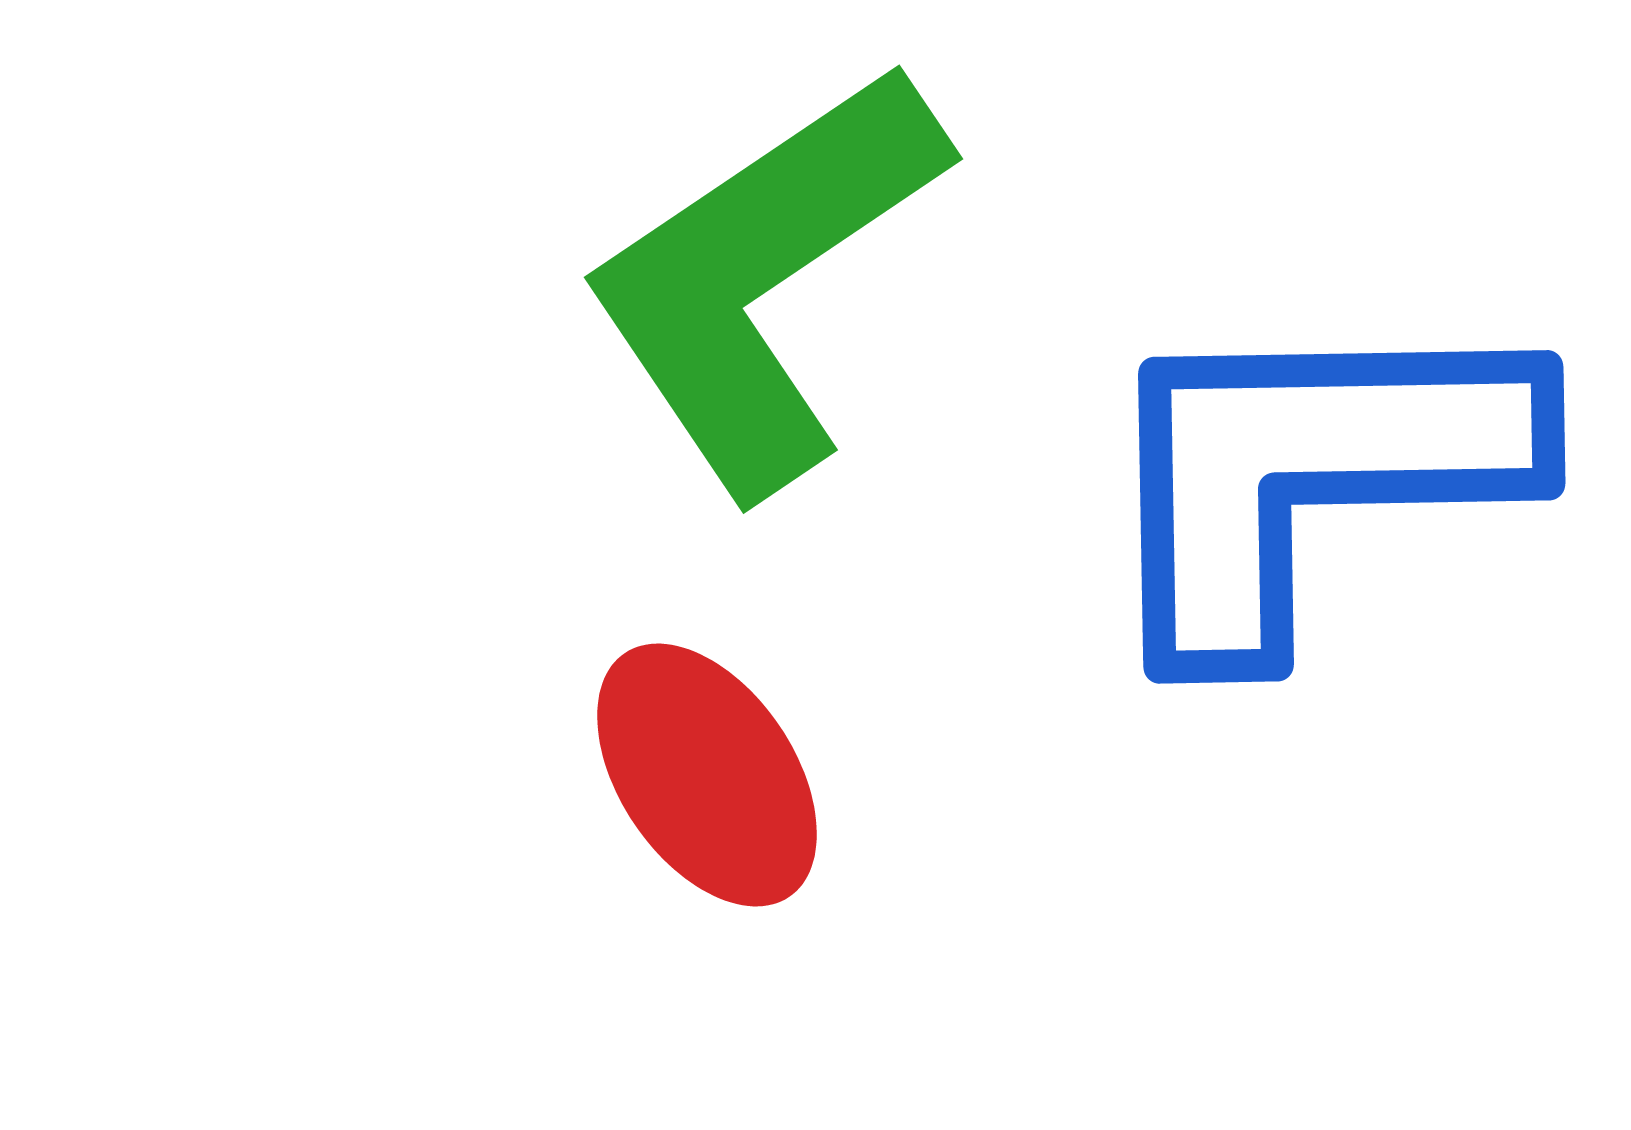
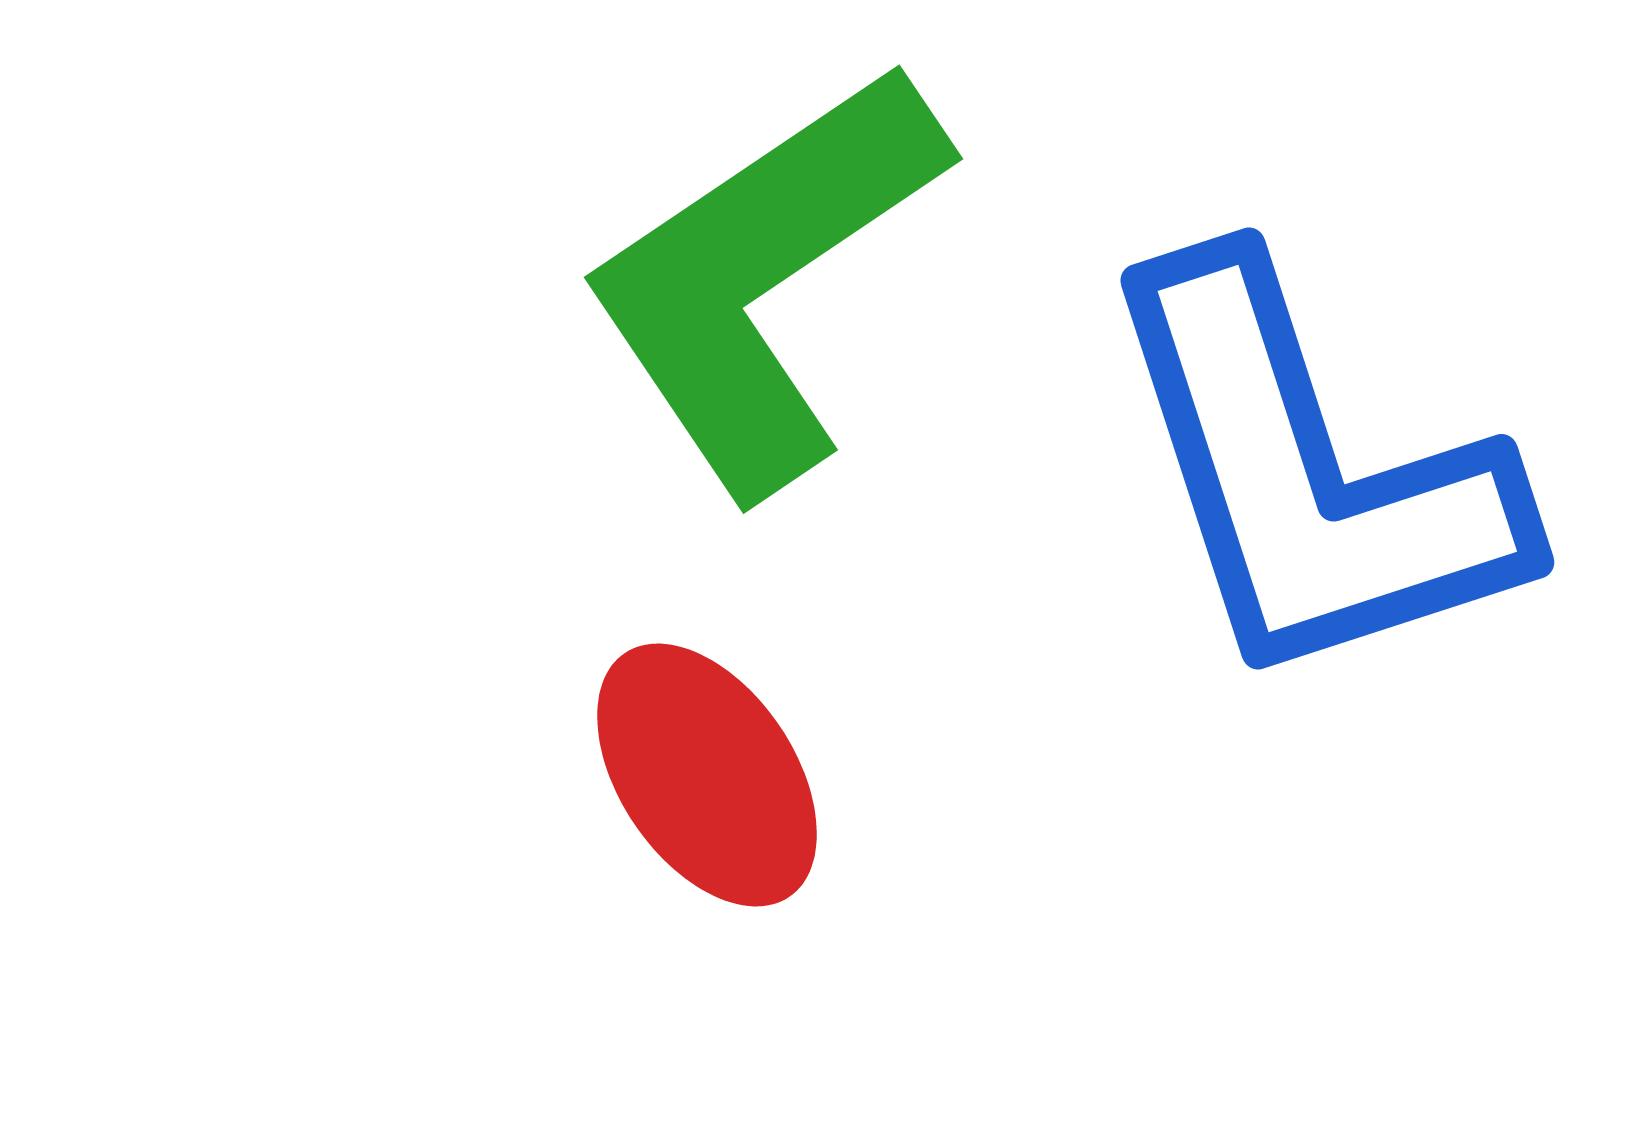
blue L-shape: rotated 107 degrees counterclockwise
